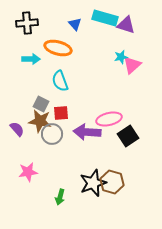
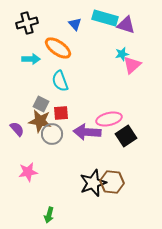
black cross: rotated 10 degrees counterclockwise
orange ellipse: rotated 20 degrees clockwise
cyan star: moved 1 px right, 3 px up
black square: moved 2 px left
brown hexagon: rotated 10 degrees counterclockwise
green arrow: moved 11 px left, 18 px down
